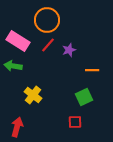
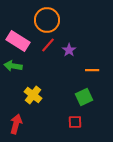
purple star: rotated 16 degrees counterclockwise
red arrow: moved 1 px left, 3 px up
